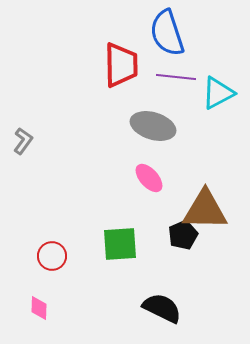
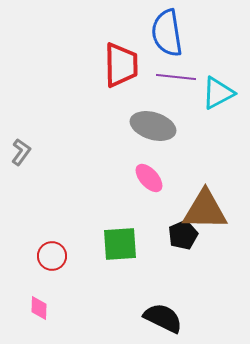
blue semicircle: rotated 9 degrees clockwise
gray L-shape: moved 2 px left, 11 px down
black semicircle: moved 1 px right, 10 px down
